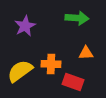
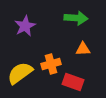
green arrow: moved 1 px left
orange triangle: moved 3 px left, 4 px up
orange cross: rotated 18 degrees counterclockwise
yellow semicircle: moved 2 px down
